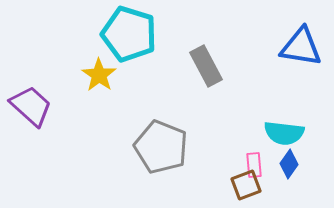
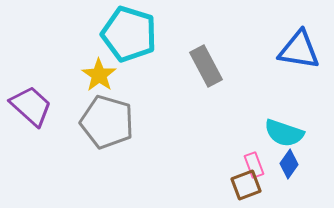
blue triangle: moved 2 px left, 3 px down
cyan semicircle: rotated 12 degrees clockwise
gray pentagon: moved 54 px left, 25 px up; rotated 6 degrees counterclockwise
pink rectangle: rotated 15 degrees counterclockwise
